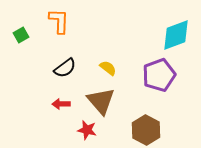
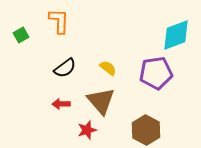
purple pentagon: moved 3 px left, 2 px up; rotated 12 degrees clockwise
red star: rotated 30 degrees counterclockwise
